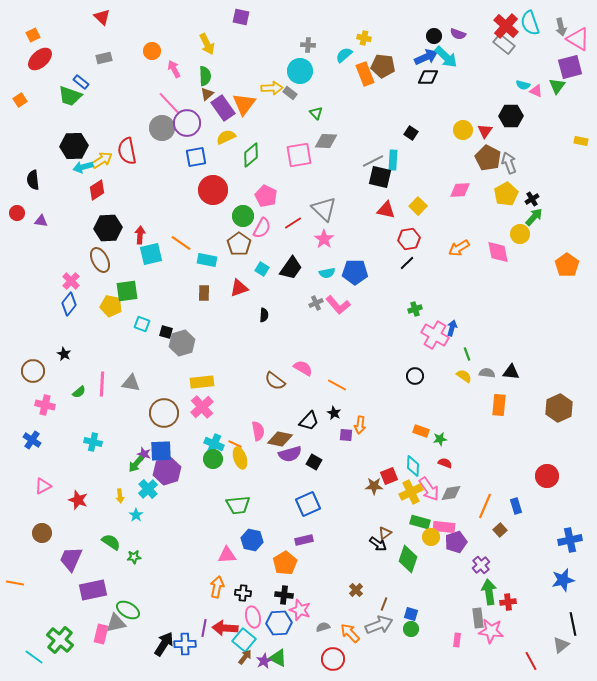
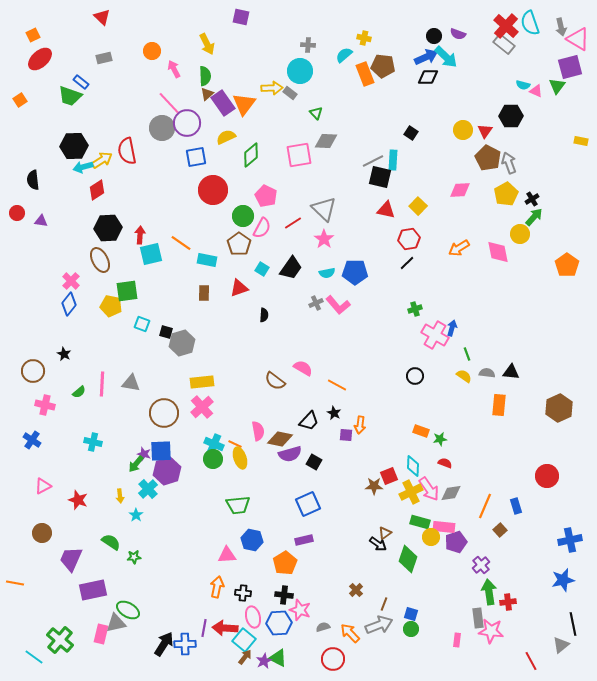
purple rectangle at (223, 108): moved 5 px up
